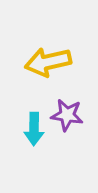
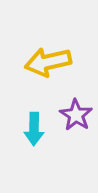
purple star: moved 9 px right; rotated 24 degrees clockwise
